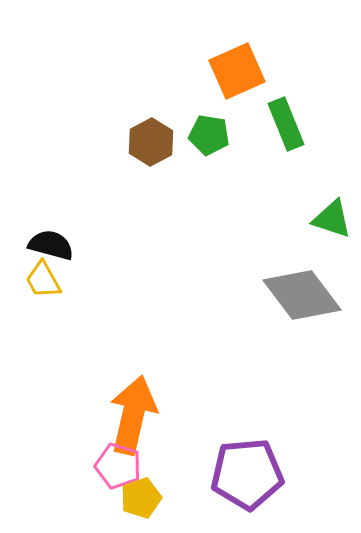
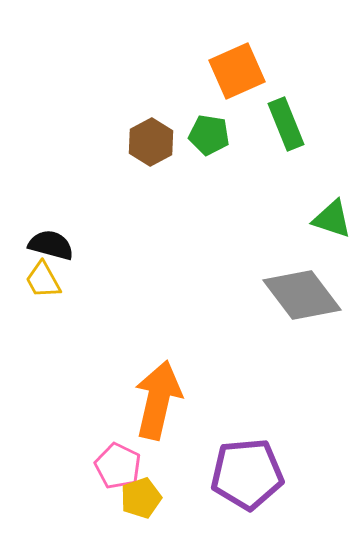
orange arrow: moved 25 px right, 15 px up
pink pentagon: rotated 9 degrees clockwise
